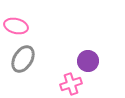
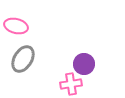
purple circle: moved 4 px left, 3 px down
pink cross: rotated 10 degrees clockwise
